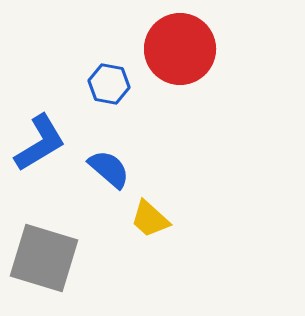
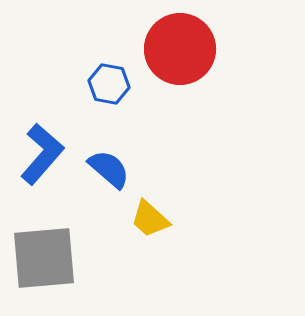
blue L-shape: moved 2 px right, 11 px down; rotated 18 degrees counterclockwise
gray square: rotated 22 degrees counterclockwise
